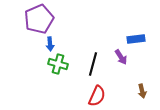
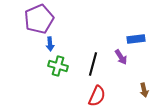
green cross: moved 2 px down
brown arrow: moved 2 px right, 1 px up
